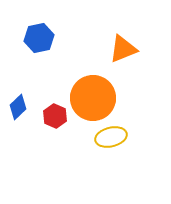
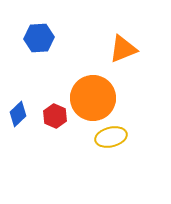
blue hexagon: rotated 8 degrees clockwise
blue diamond: moved 7 px down
